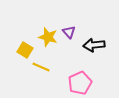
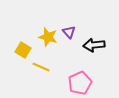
yellow square: moved 2 px left
